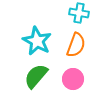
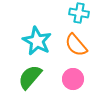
orange semicircle: rotated 120 degrees clockwise
green semicircle: moved 6 px left, 1 px down
